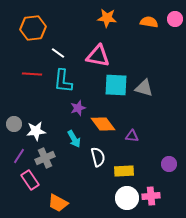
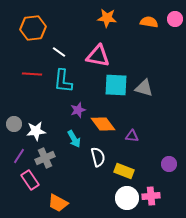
white line: moved 1 px right, 1 px up
purple star: moved 2 px down
yellow rectangle: rotated 24 degrees clockwise
